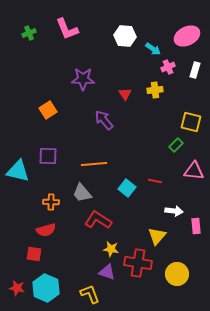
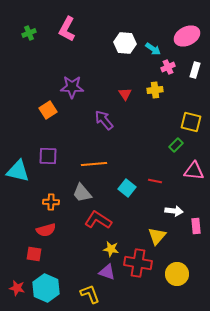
pink L-shape: rotated 50 degrees clockwise
white hexagon: moved 7 px down
purple star: moved 11 px left, 8 px down
